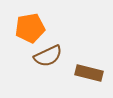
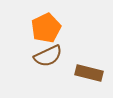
orange pentagon: moved 16 px right; rotated 16 degrees counterclockwise
